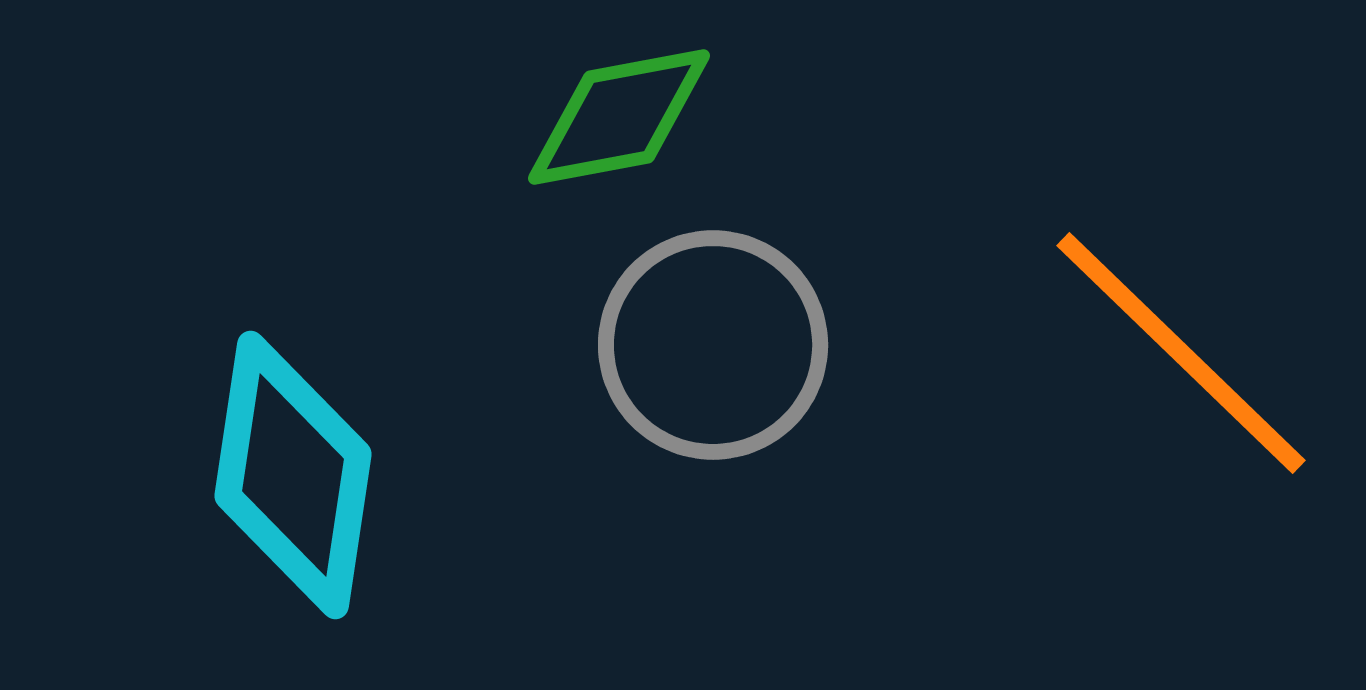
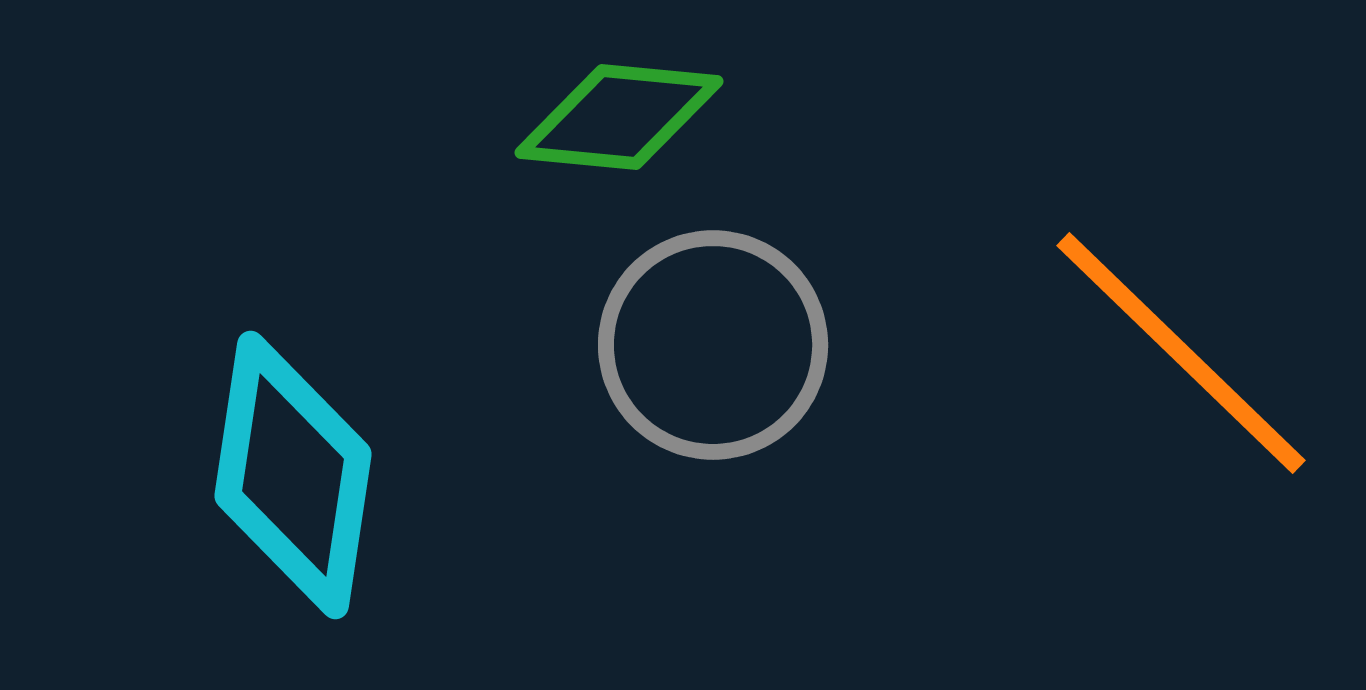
green diamond: rotated 16 degrees clockwise
